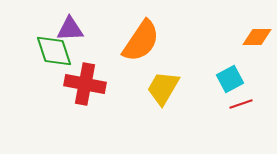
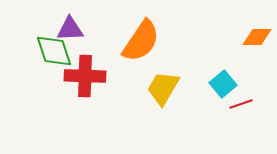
cyan square: moved 7 px left, 5 px down; rotated 12 degrees counterclockwise
red cross: moved 8 px up; rotated 9 degrees counterclockwise
